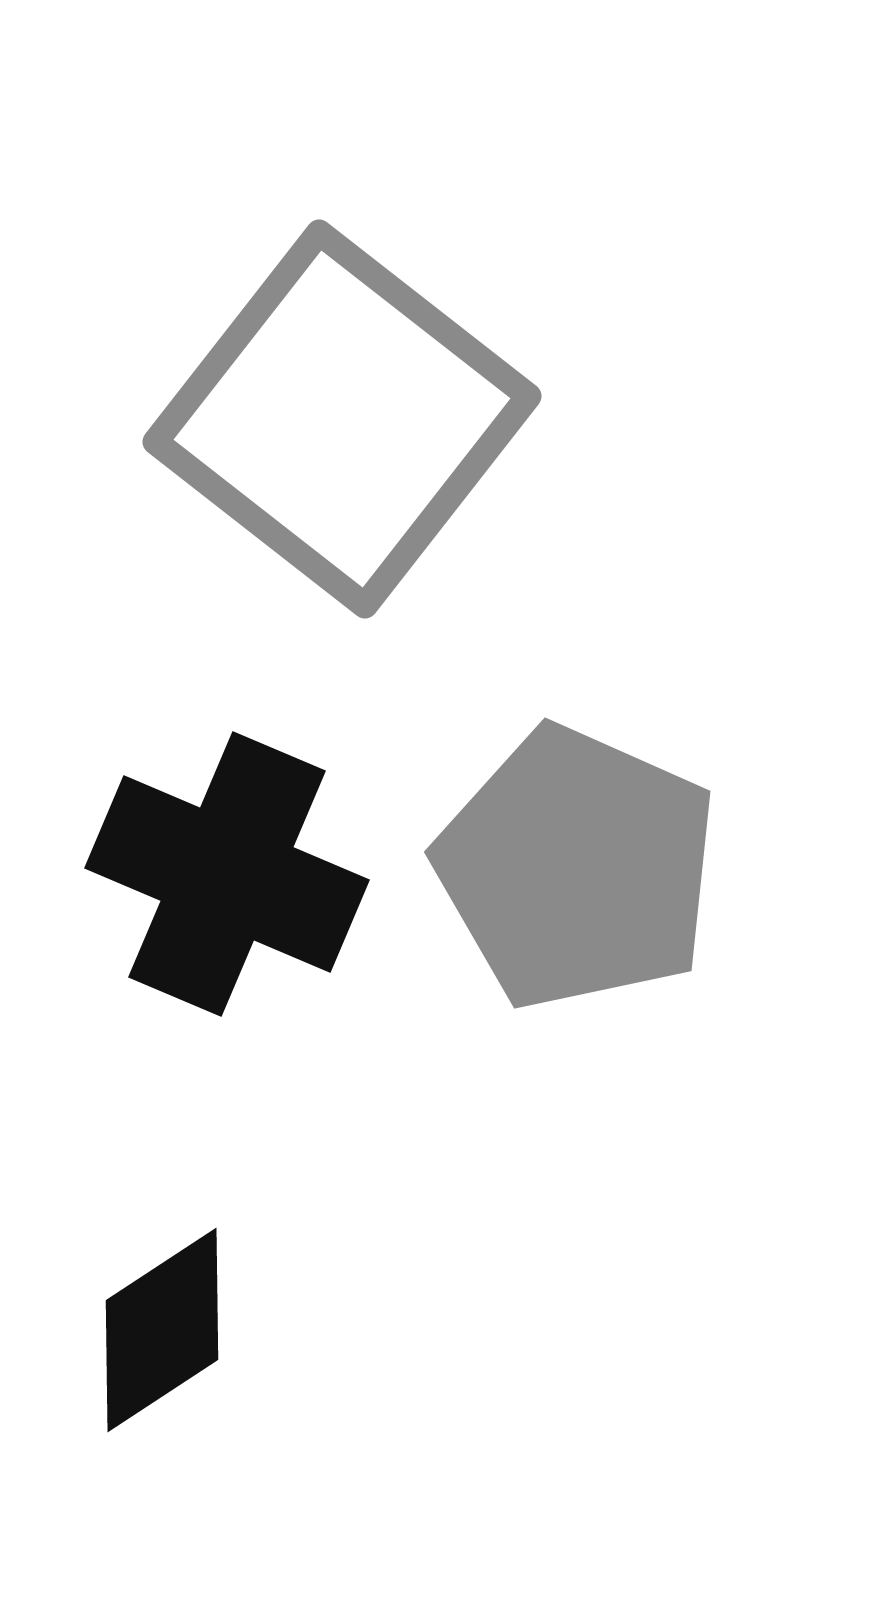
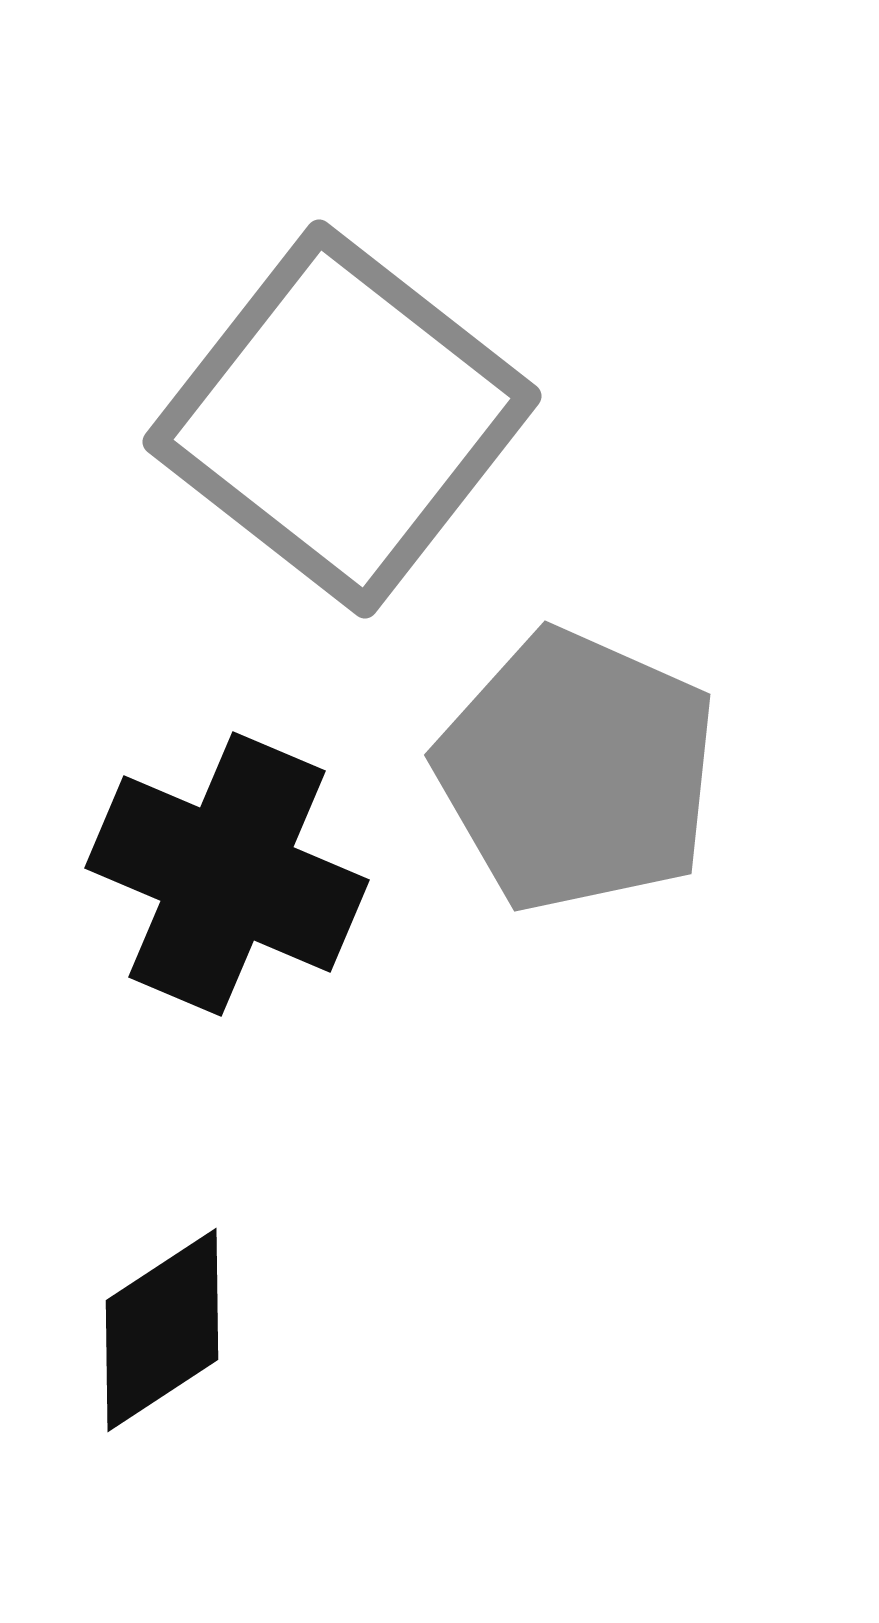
gray pentagon: moved 97 px up
